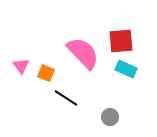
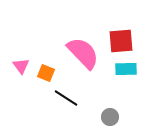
cyan rectangle: rotated 25 degrees counterclockwise
